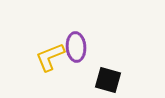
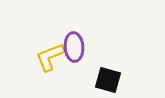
purple ellipse: moved 2 px left
